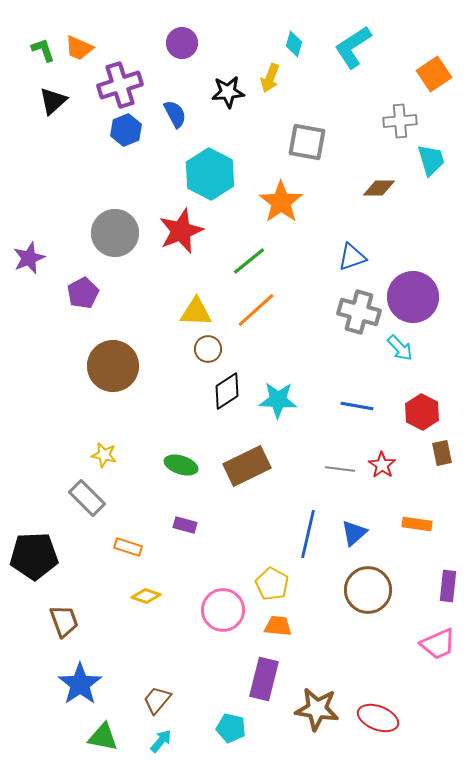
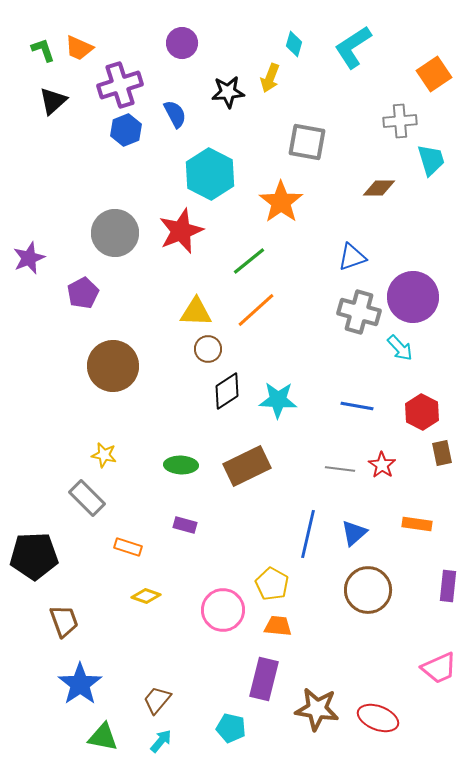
green ellipse at (181, 465): rotated 16 degrees counterclockwise
pink trapezoid at (438, 644): moved 1 px right, 24 px down
